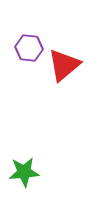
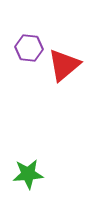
green star: moved 4 px right, 2 px down
